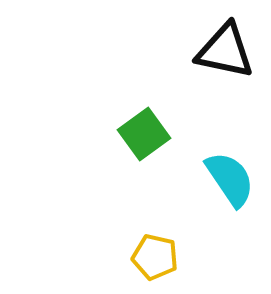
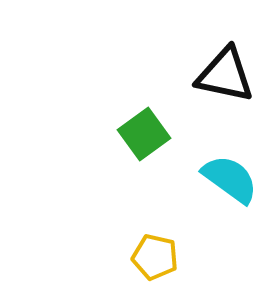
black triangle: moved 24 px down
cyan semicircle: rotated 20 degrees counterclockwise
